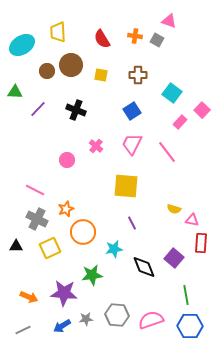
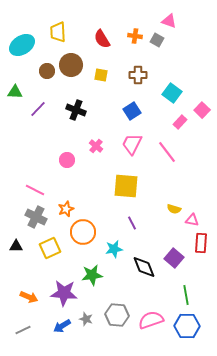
gray cross at (37, 219): moved 1 px left, 2 px up
gray star at (86, 319): rotated 24 degrees clockwise
blue hexagon at (190, 326): moved 3 px left
